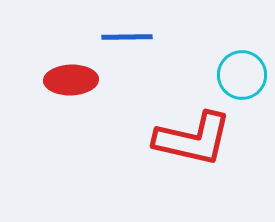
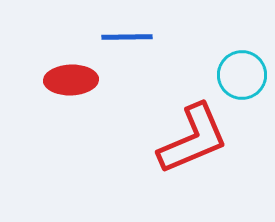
red L-shape: rotated 36 degrees counterclockwise
